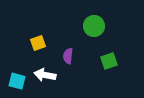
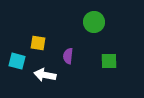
green circle: moved 4 px up
yellow square: rotated 28 degrees clockwise
green square: rotated 18 degrees clockwise
cyan square: moved 20 px up
